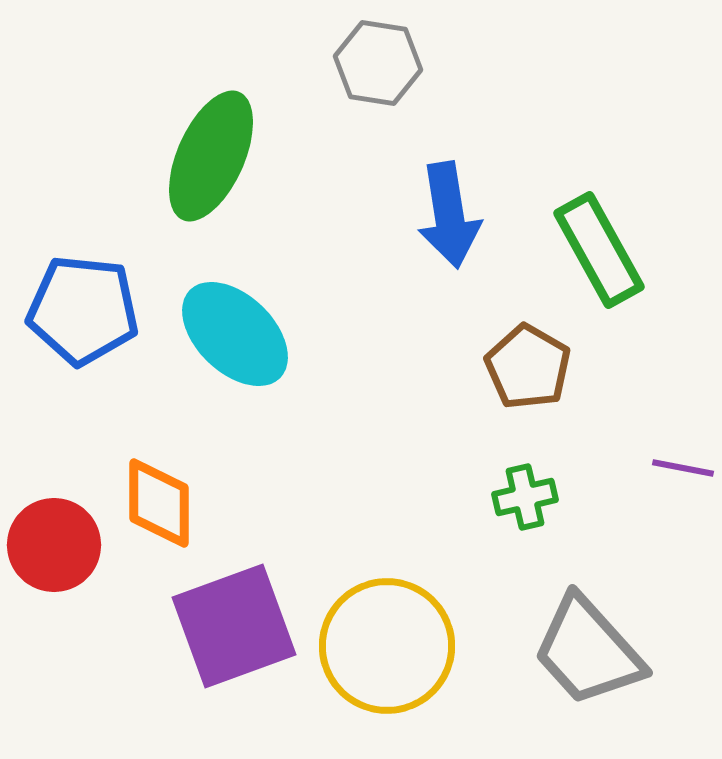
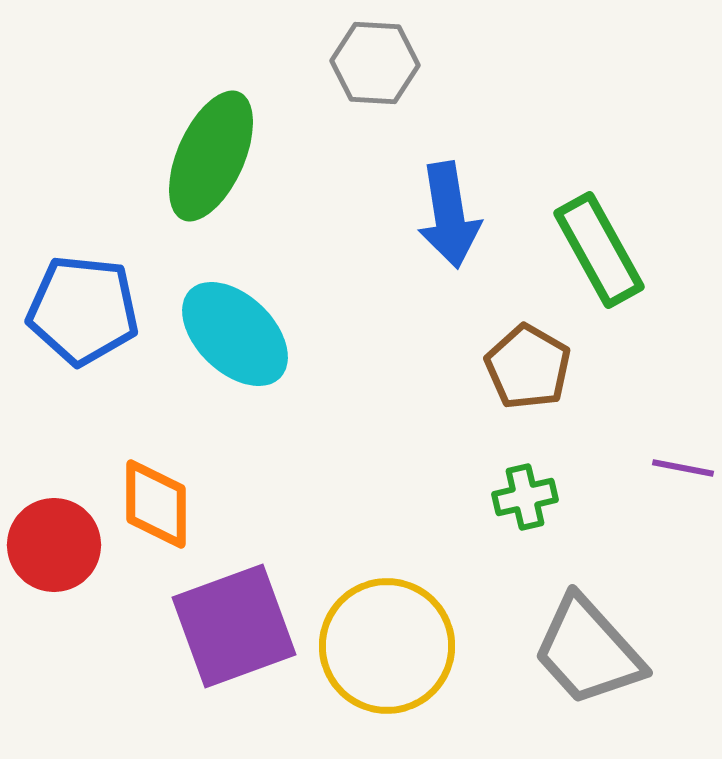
gray hexagon: moved 3 px left; rotated 6 degrees counterclockwise
orange diamond: moved 3 px left, 1 px down
